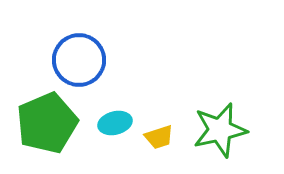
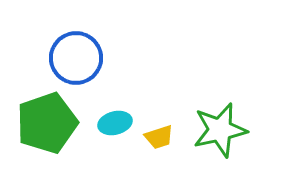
blue circle: moved 3 px left, 2 px up
green pentagon: rotated 4 degrees clockwise
